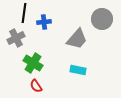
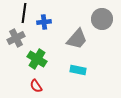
green cross: moved 4 px right, 4 px up
